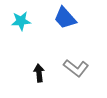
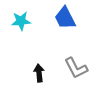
blue trapezoid: rotated 15 degrees clockwise
gray L-shape: rotated 25 degrees clockwise
